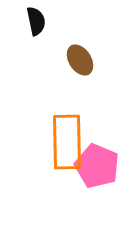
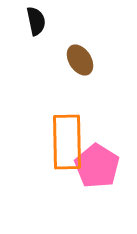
pink pentagon: rotated 9 degrees clockwise
